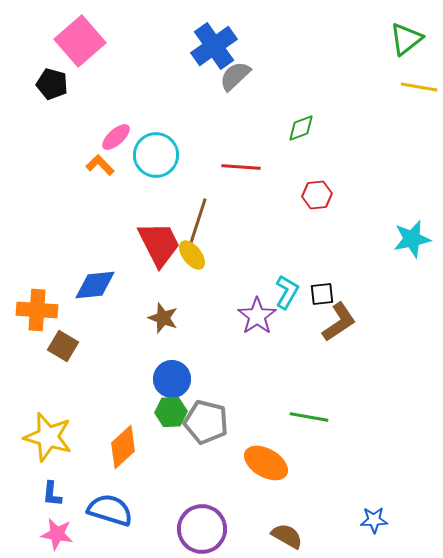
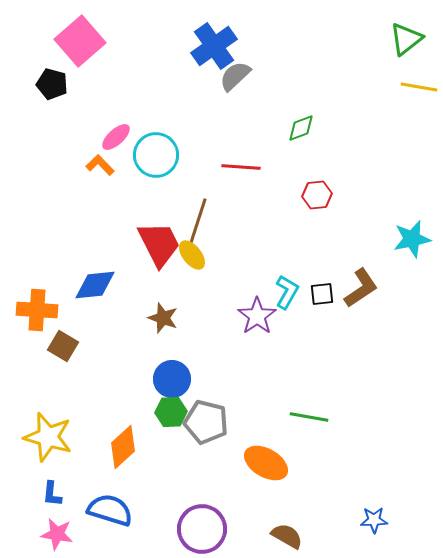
brown L-shape: moved 22 px right, 34 px up
